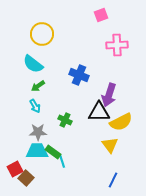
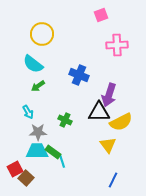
cyan arrow: moved 7 px left, 6 px down
yellow triangle: moved 2 px left
